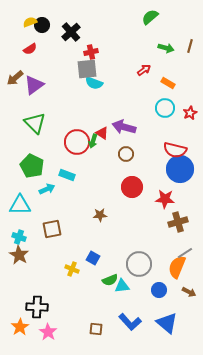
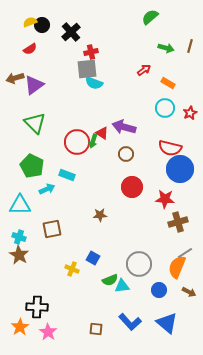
brown arrow at (15, 78): rotated 24 degrees clockwise
red semicircle at (175, 150): moved 5 px left, 2 px up
